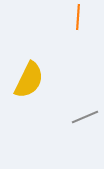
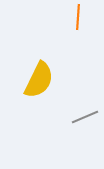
yellow semicircle: moved 10 px right
